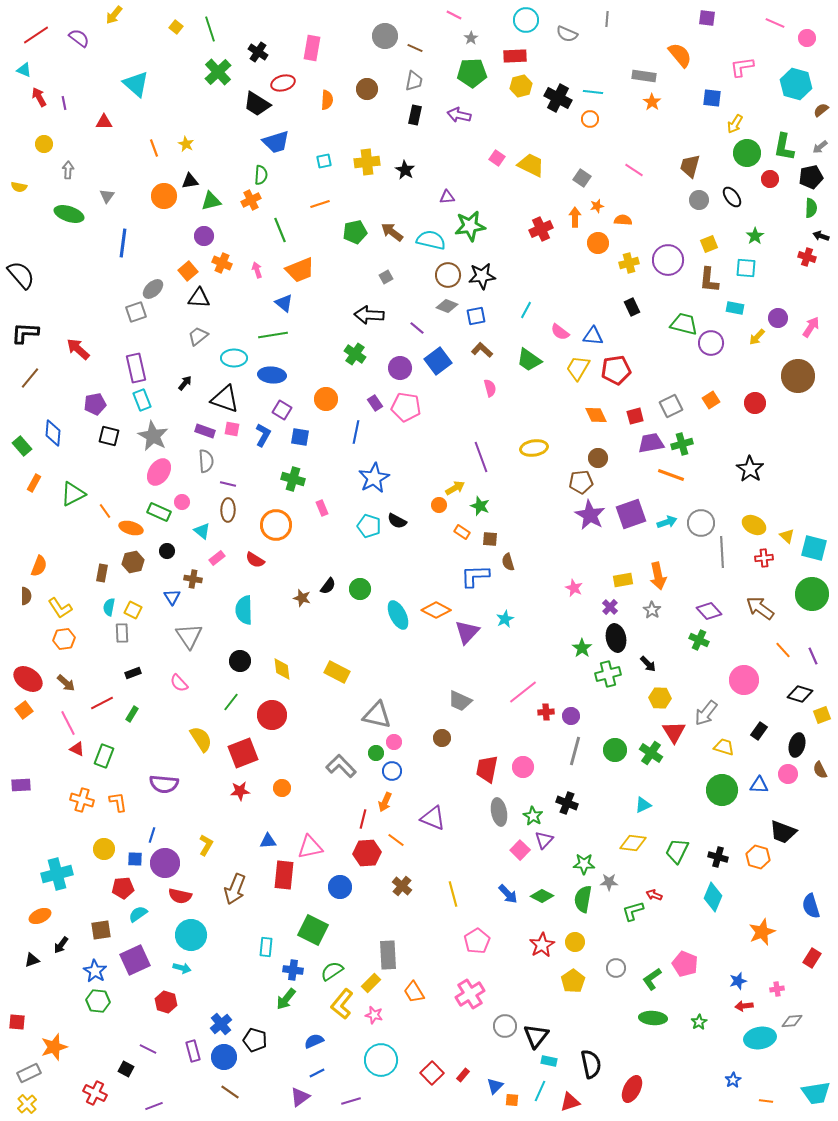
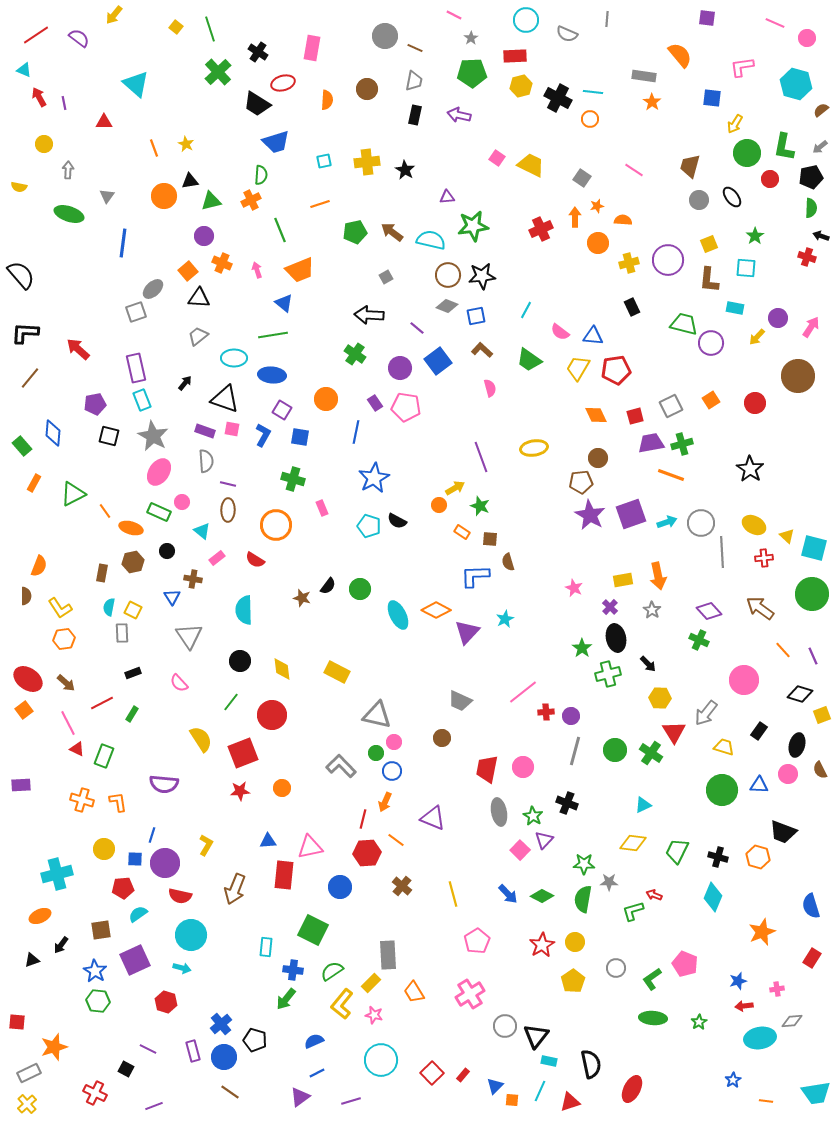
green star at (470, 226): moved 3 px right
